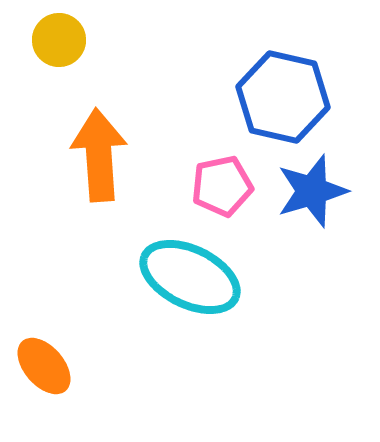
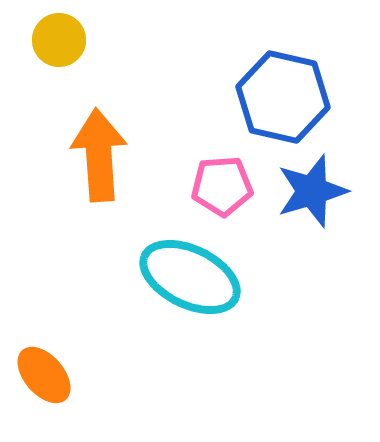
pink pentagon: rotated 8 degrees clockwise
orange ellipse: moved 9 px down
